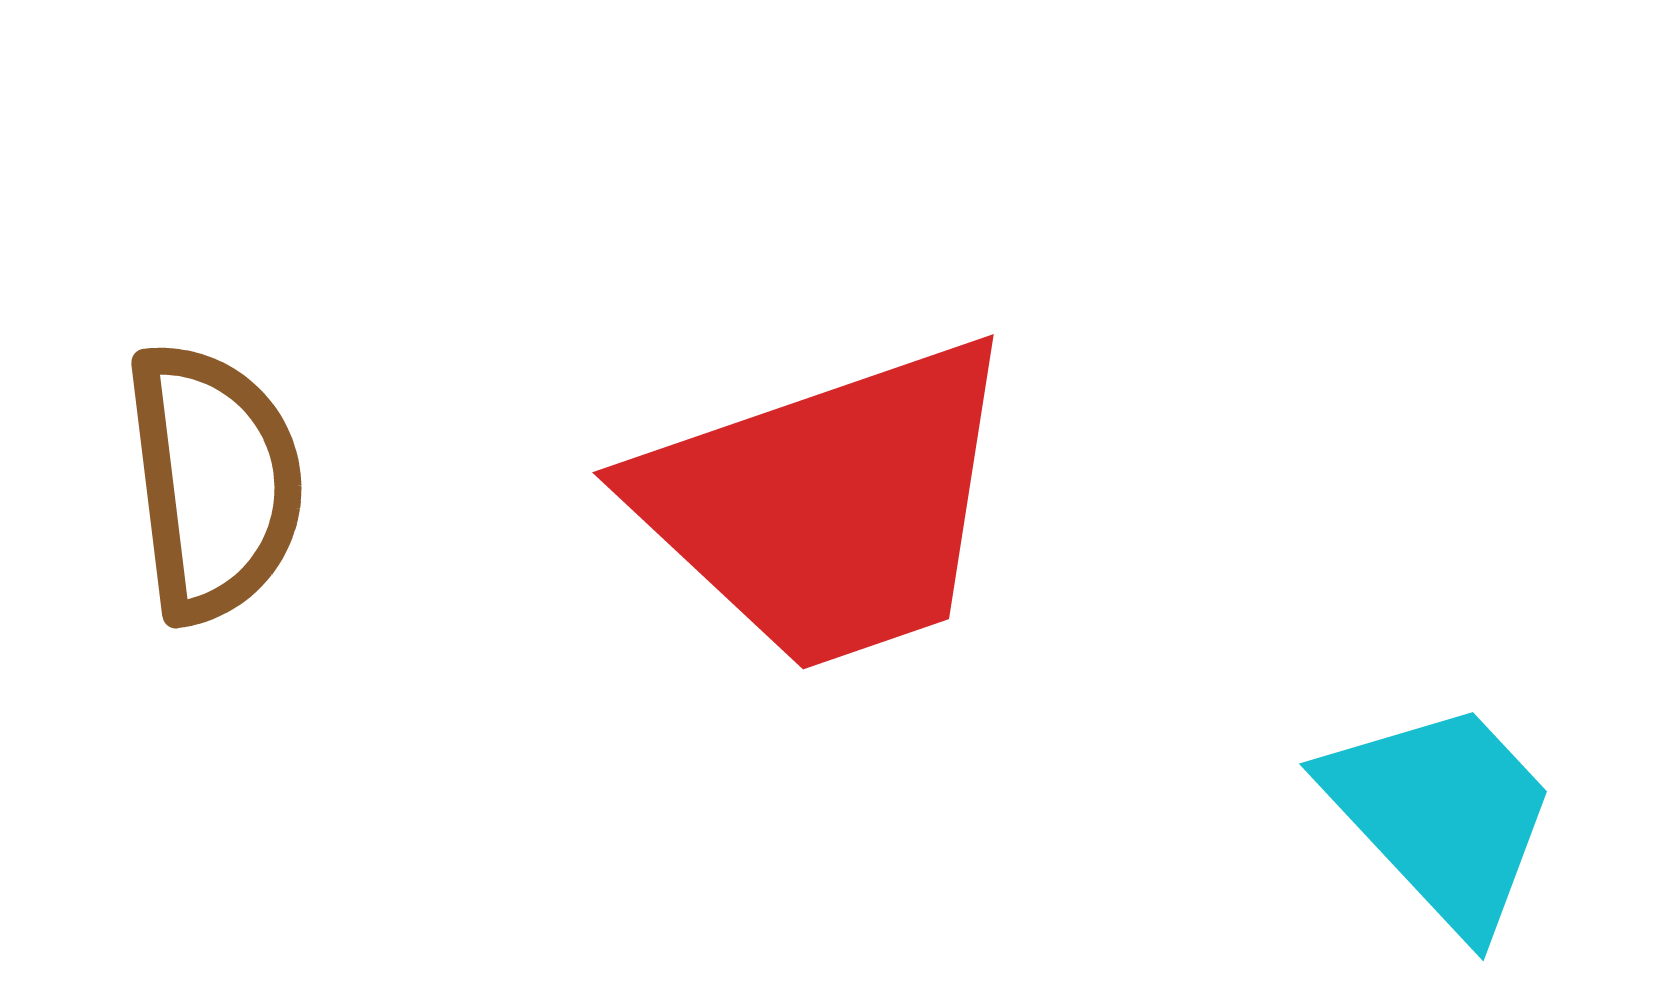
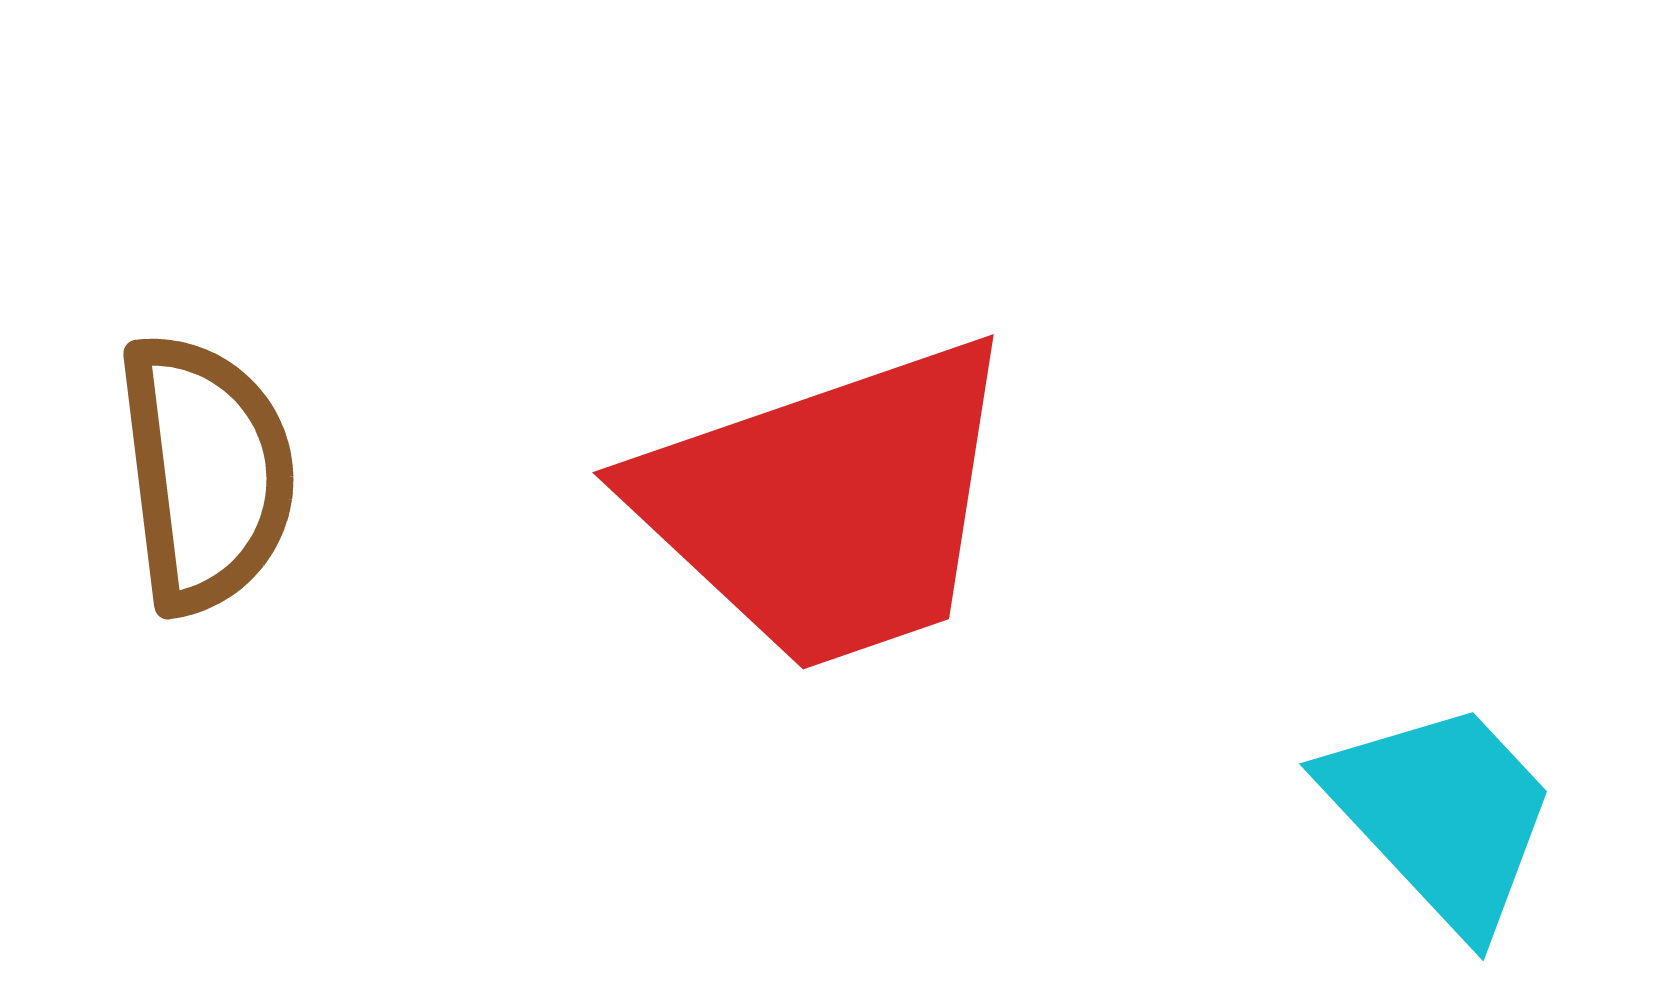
brown semicircle: moved 8 px left, 9 px up
